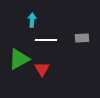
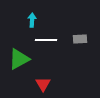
gray rectangle: moved 2 px left, 1 px down
red triangle: moved 1 px right, 15 px down
